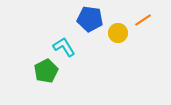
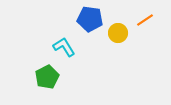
orange line: moved 2 px right
green pentagon: moved 1 px right, 6 px down
